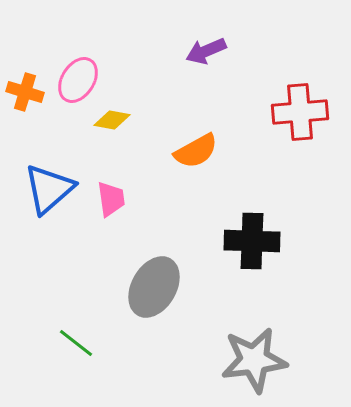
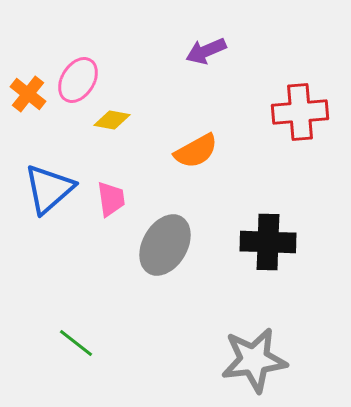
orange cross: moved 3 px right, 2 px down; rotated 21 degrees clockwise
black cross: moved 16 px right, 1 px down
gray ellipse: moved 11 px right, 42 px up
